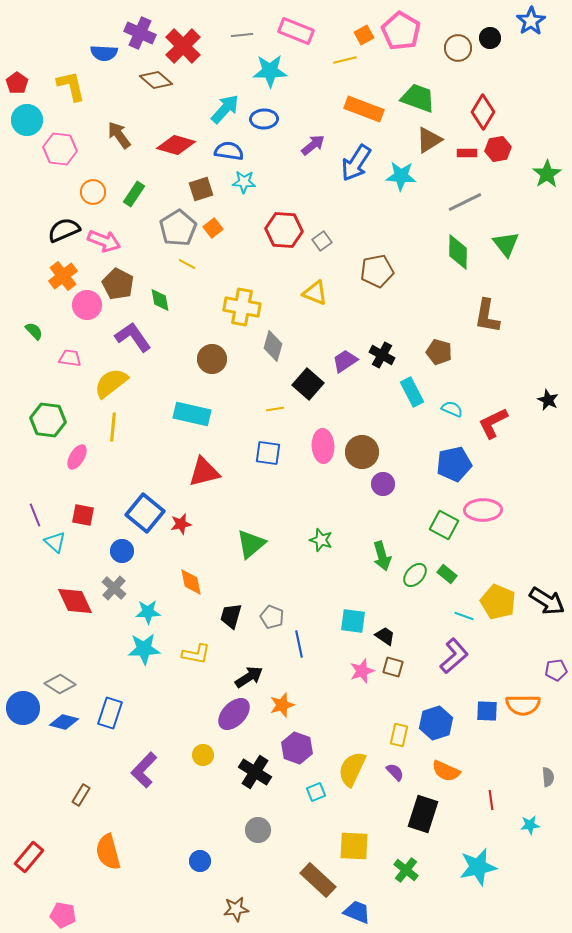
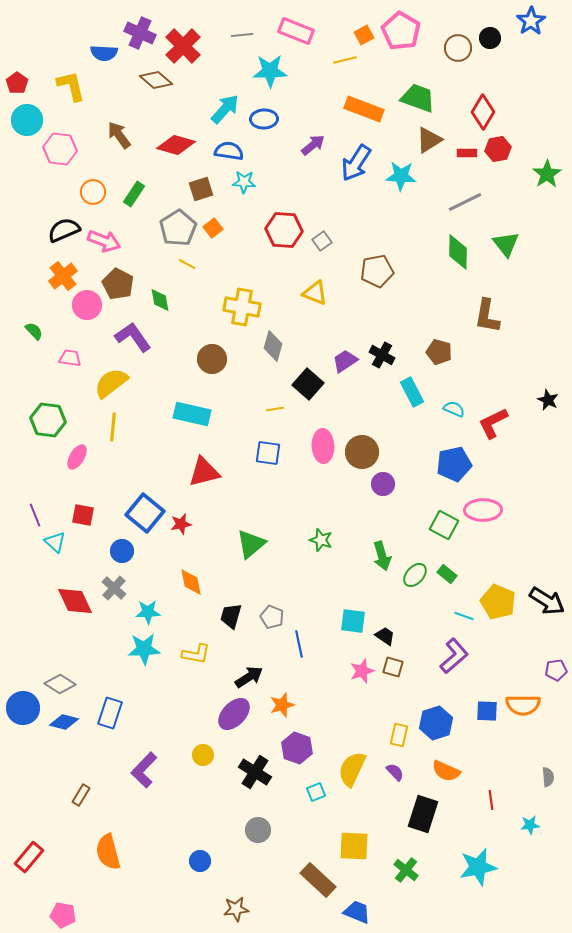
cyan semicircle at (452, 409): moved 2 px right
